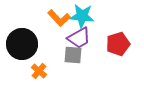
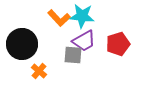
purple trapezoid: moved 5 px right, 3 px down
